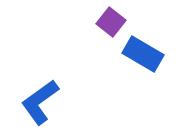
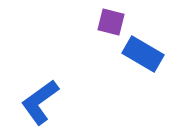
purple square: rotated 24 degrees counterclockwise
